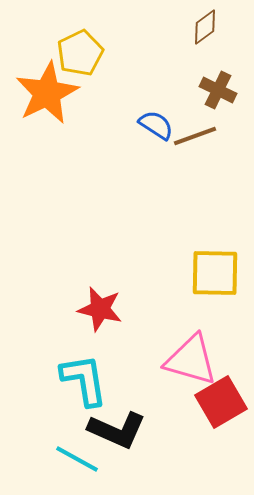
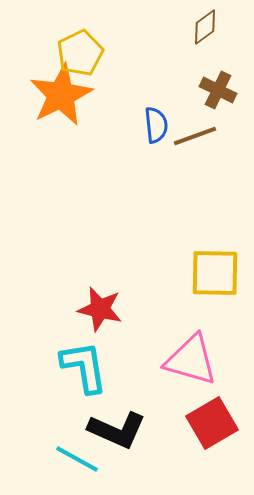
orange star: moved 14 px right, 2 px down
blue semicircle: rotated 51 degrees clockwise
cyan L-shape: moved 13 px up
red square: moved 9 px left, 21 px down
